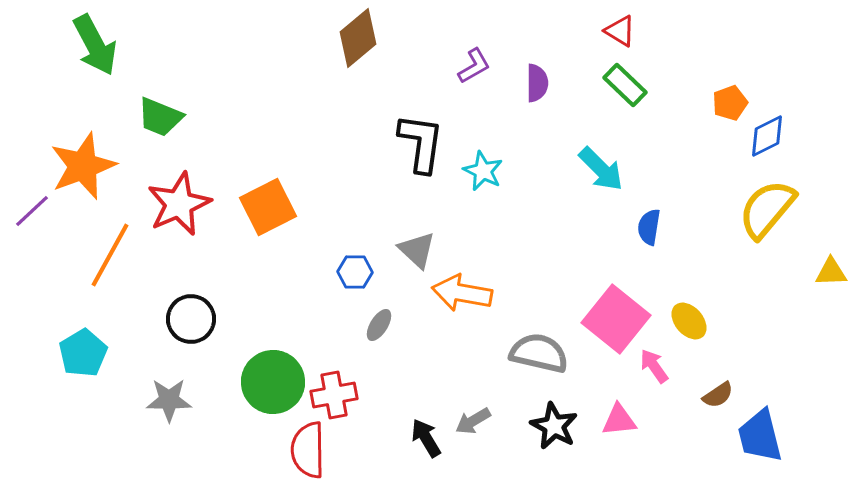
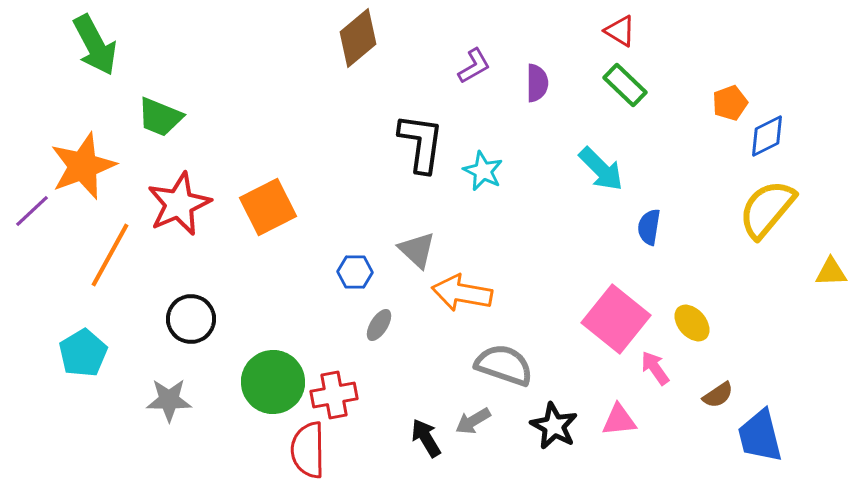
yellow ellipse: moved 3 px right, 2 px down
gray semicircle: moved 35 px left, 12 px down; rotated 6 degrees clockwise
pink arrow: moved 1 px right, 2 px down
